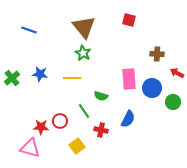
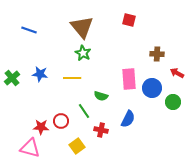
brown triangle: moved 2 px left
red circle: moved 1 px right
